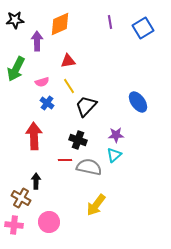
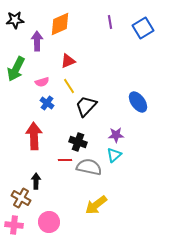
red triangle: rotated 14 degrees counterclockwise
black cross: moved 2 px down
yellow arrow: rotated 15 degrees clockwise
